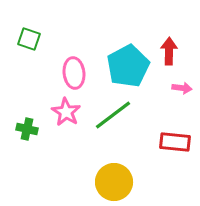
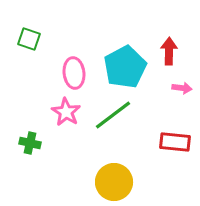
cyan pentagon: moved 3 px left, 1 px down
green cross: moved 3 px right, 14 px down
